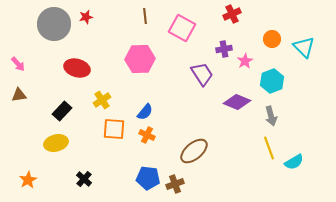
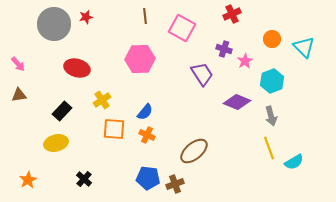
purple cross: rotated 28 degrees clockwise
